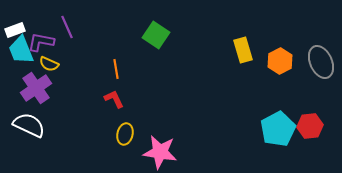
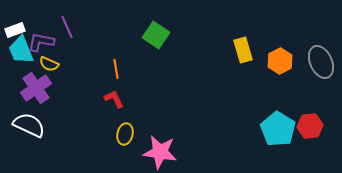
cyan pentagon: rotated 12 degrees counterclockwise
